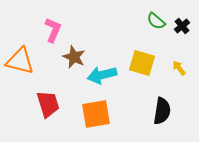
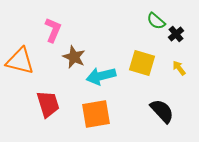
black cross: moved 6 px left, 8 px down
cyan arrow: moved 1 px left, 1 px down
black semicircle: rotated 52 degrees counterclockwise
